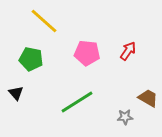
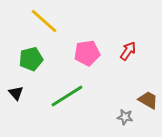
pink pentagon: rotated 15 degrees counterclockwise
green pentagon: rotated 25 degrees counterclockwise
brown trapezoid: moved 2 px down
green line: moved 10 px left, 6 px up
gray star: rotated 14 degrees clockwise
